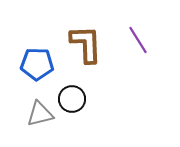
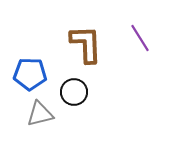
purple line: moved 2 px right, 2 px up
blue pentagon: moved 7 px left, 10 px down
black circle: moved 2 px right, 7 px up
